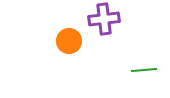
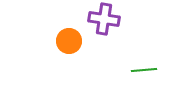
purple cross: rotated 16 degrees clockwise
